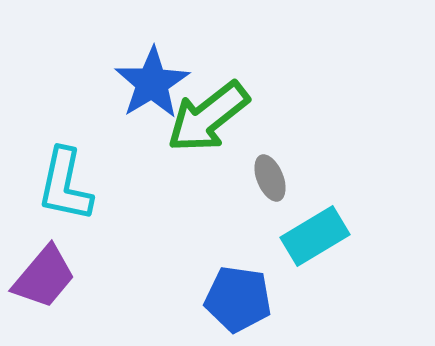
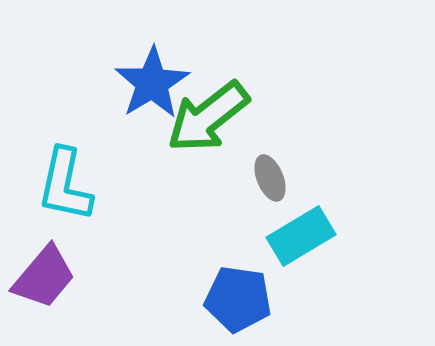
cyan rectangle: moved 14 px left
